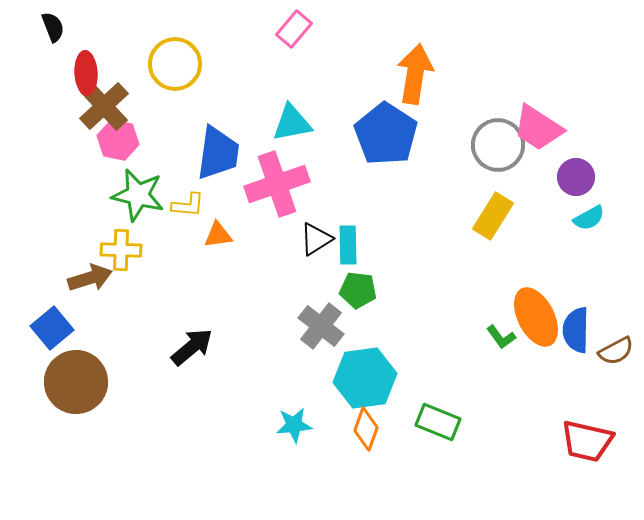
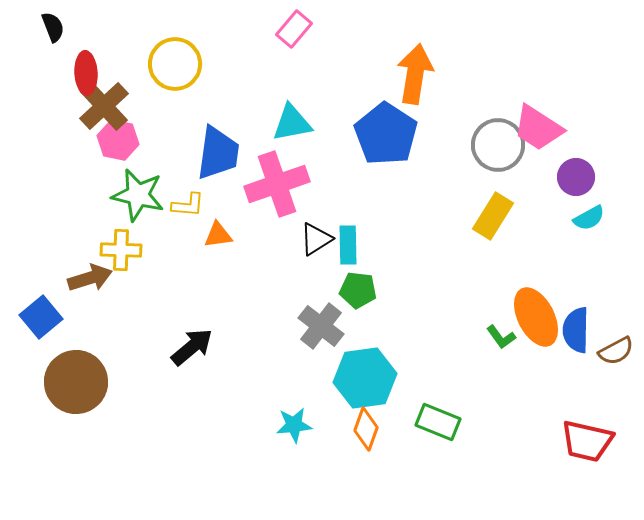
blue square: moved 11 px left, 11 px up
